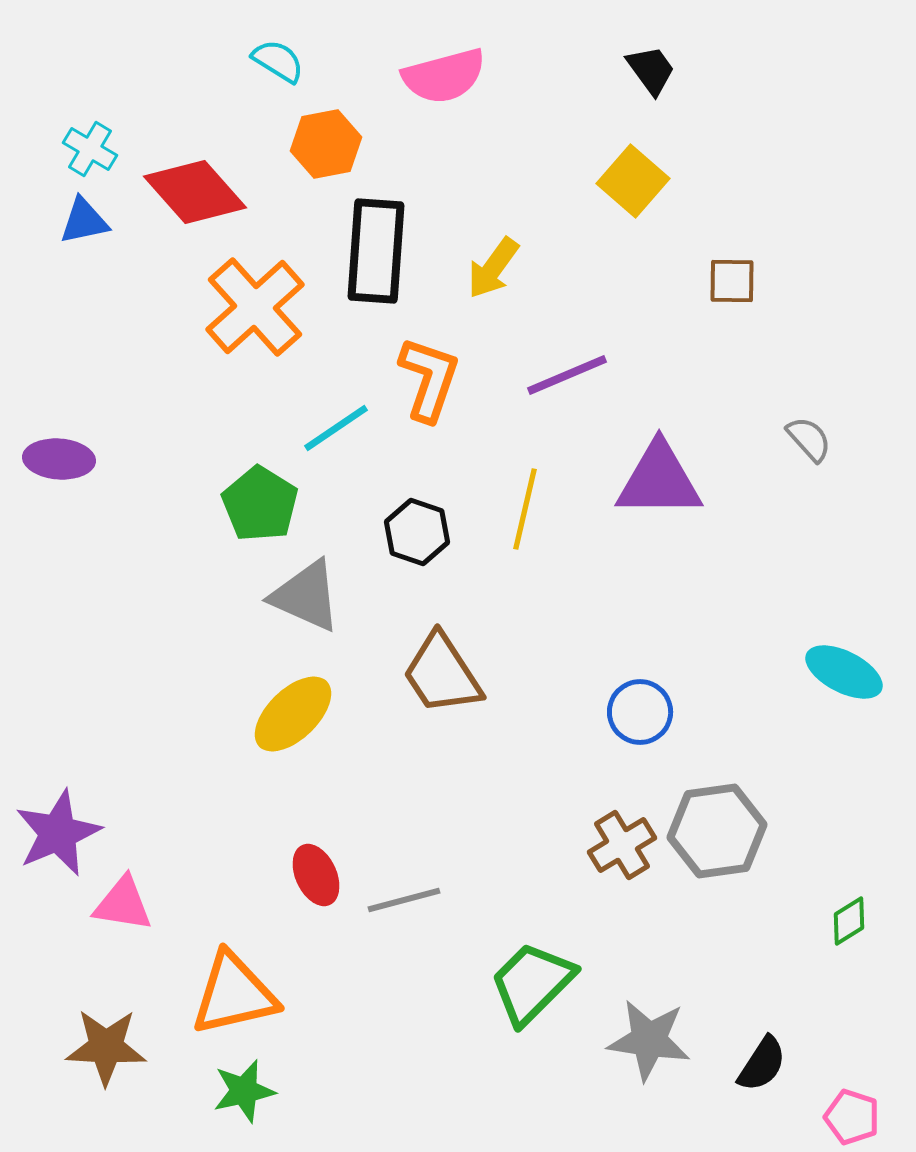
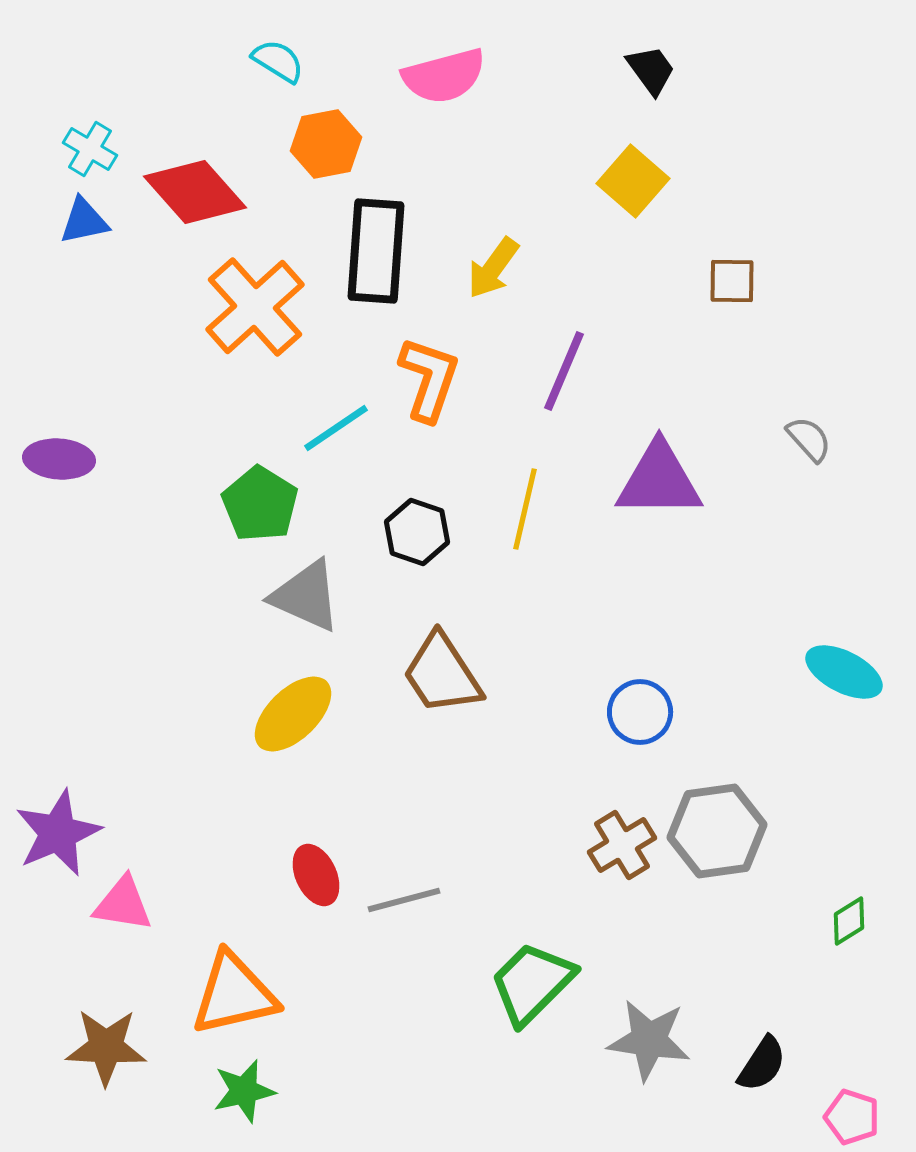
purple line: moved 3 px left, 4 px up; rotated 44 degrees counterclockwise
